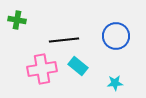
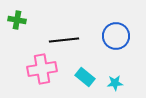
cyan rectangle: moved 7 px right, 11 px down
